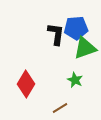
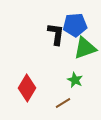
blue pentagon: moved 1 px left, 3 px up
red diamond: moved 1 px right, 4 px down
brown line: moved 3 px right, 5 px up
